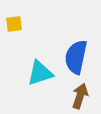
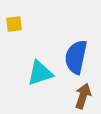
brown arrow: moved 3 px right
